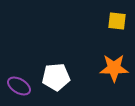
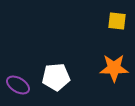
purple ellipse: moved 1 px left, 1 px up
